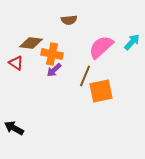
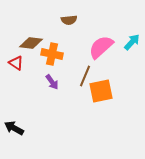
purple arrow: moved 2 px left, 12 px down; rotated 84 degrees counterclockwise
